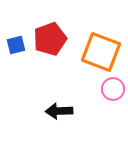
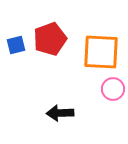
orange square: rotated 18 degrees counterclockwise
black arrow: moved 1 px right, 2 px down
